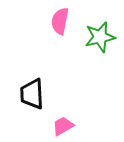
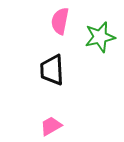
black trapezoid: moved 20 px right, 24 px up
pink trapezoid: moved 12 px left
